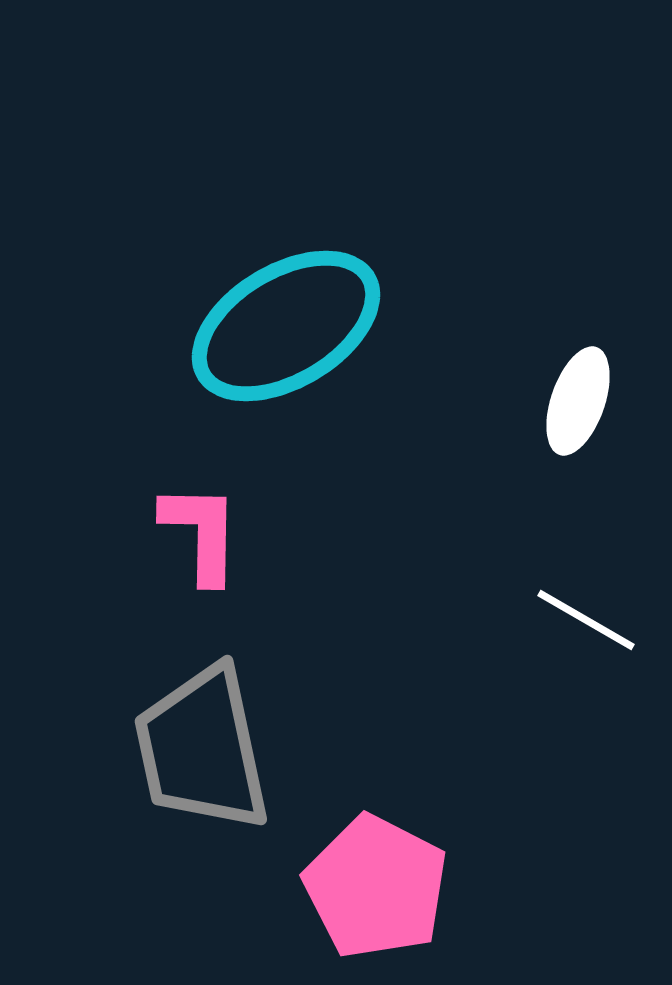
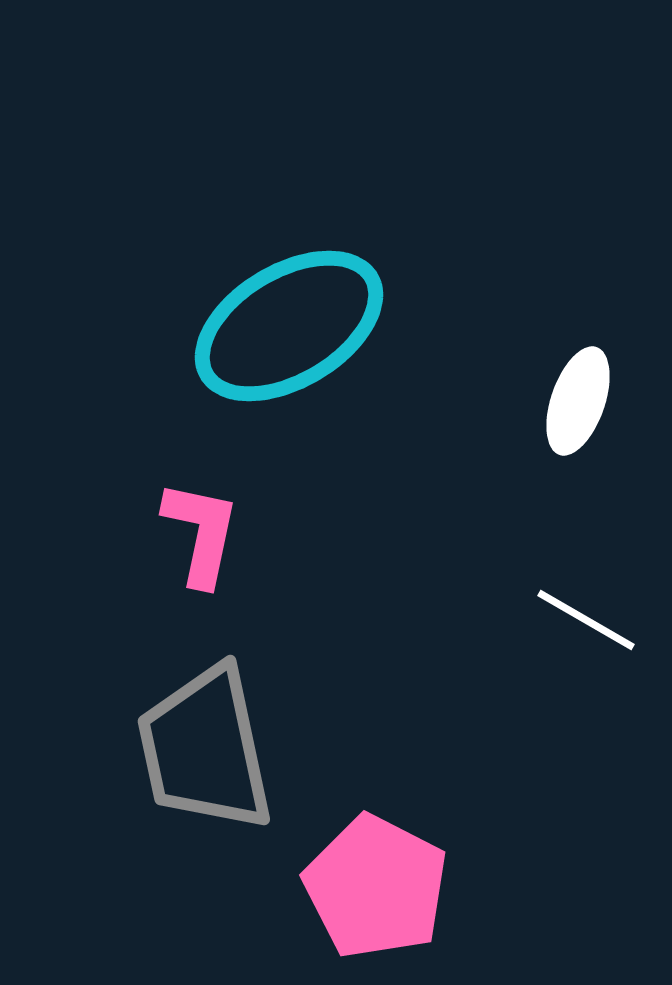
cyan ellipse: moved 3 px right
pink L-shape: rotated 11 degrees clockwise
gray trapezoid: moved 3 px right
